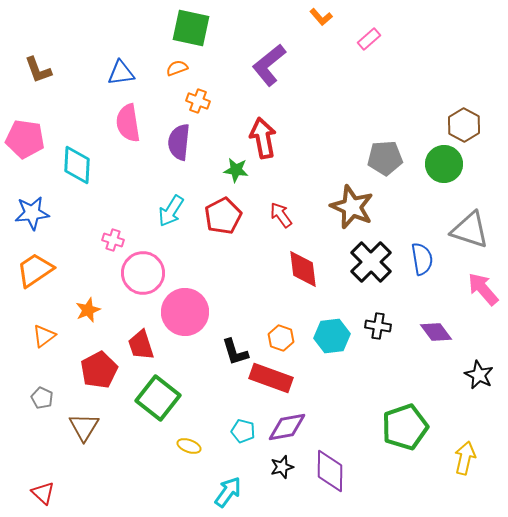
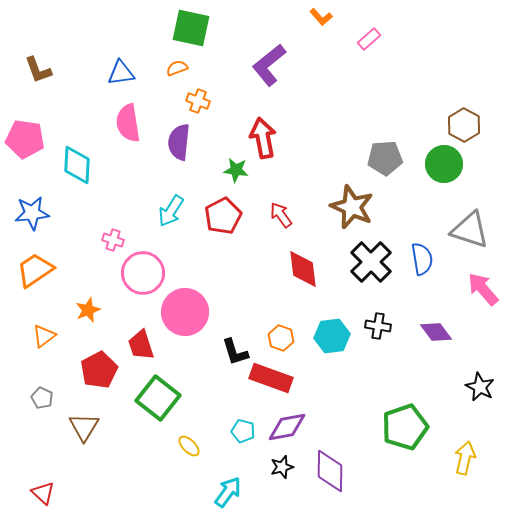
black star at (479, 375): moved 1 px right, 12 px down
yellow ellipse at (189, 446): rotated 25 degrees clockwise
